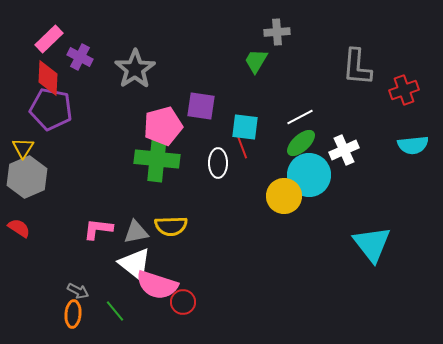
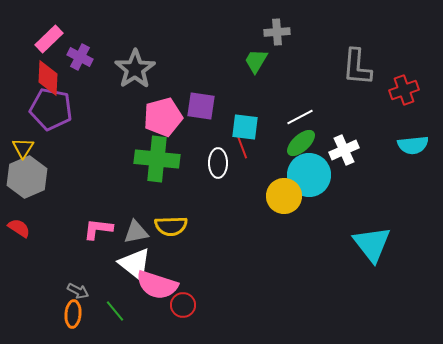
pink pentagon: moved 9 px up
red circle: moved 3 px down
